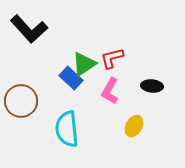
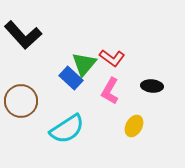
black L-shape: moved 6 px left, 6 px down
red L-shape: rotated 130 degrees counterclockwise
green triangle: rotated 16 degrees counterclockwise
cyan semicircle: rotated 117 degrees counterclockwise
